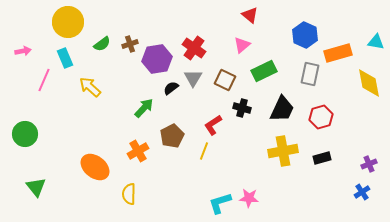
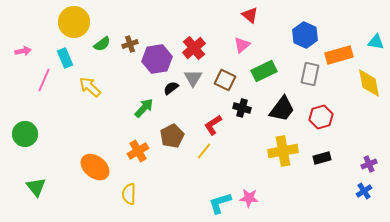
yellow circle: moved 6 px right
red cross: rotated 15 degrees clockwise
orange rectangle: moved 1 px right, 2 px down
black trapezoid: rotated 12 degrees clockwise
yellow line: rotated 18 degrees clockwise
blue cross: moved 2 px right, 1 px up
